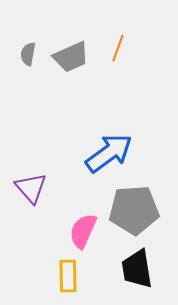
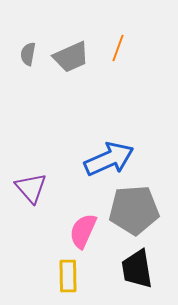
blue arrow: moved 6 px down; rotated 12 degrees clockwise
